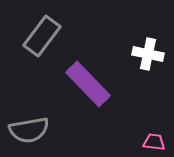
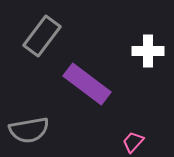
white cross: moved 3 px up; rotated 12 degrees counterclockwise
purple rectangle: moved 1 px left; rotated 9 degrees counterclockwise
pink trapezoid: moved 21 px left; rotated 55 degrees counterclockwise
